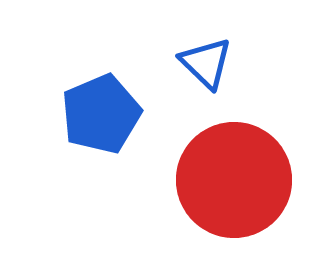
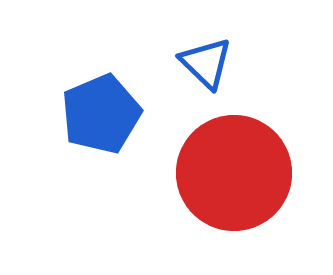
red circle: moved 7 px up
